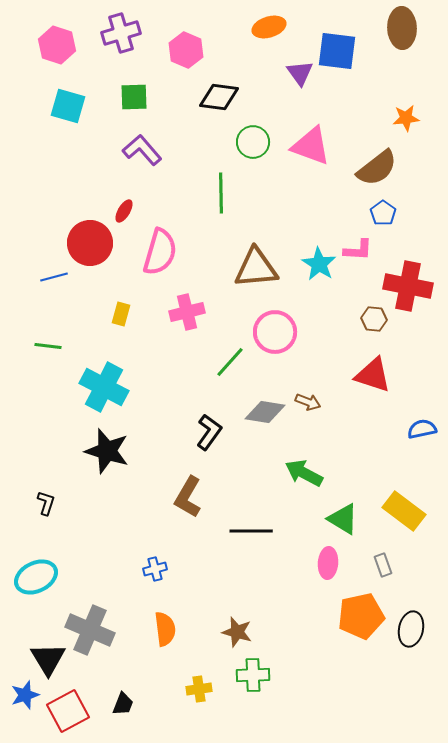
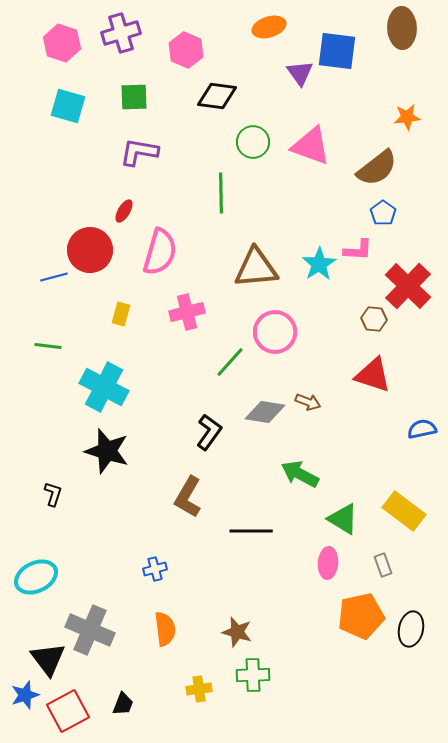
pink hexagon at (57, 45): moved 5 px right, 2 px up
black diamond at (219, 97): moved 2 px left, 1 px up
orange star at (406, 118): moved 1 px right, 1 px up
purple L-shape at (142, 150): moved 3 px left, 2 px down; rotated 39 degrees counterclockwise
red circle at (90, 243): moved 7 px down
cyan star at (319, 264): rotated 8 degrees clockwise
red cross at (408, 286): rotated 33 degrees clockwise
green arrow at (304, 473): moved 4 px left, 1 px down
black L-shape at (46, 503): moved 7 px right, 9 px up
black triangle at (48, 659): rotated 6 degrees counterclockwise
